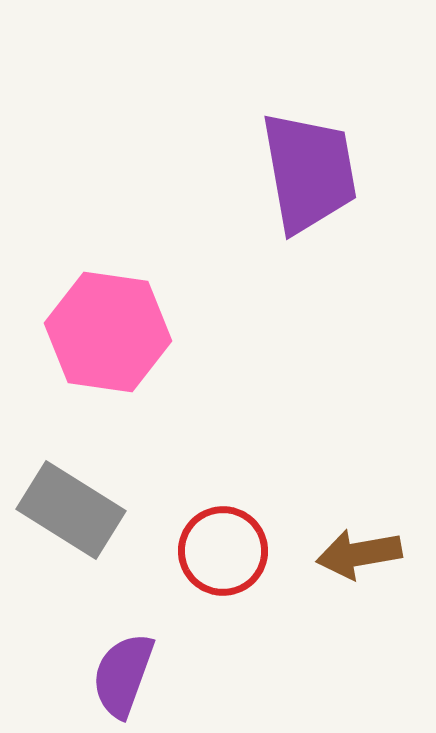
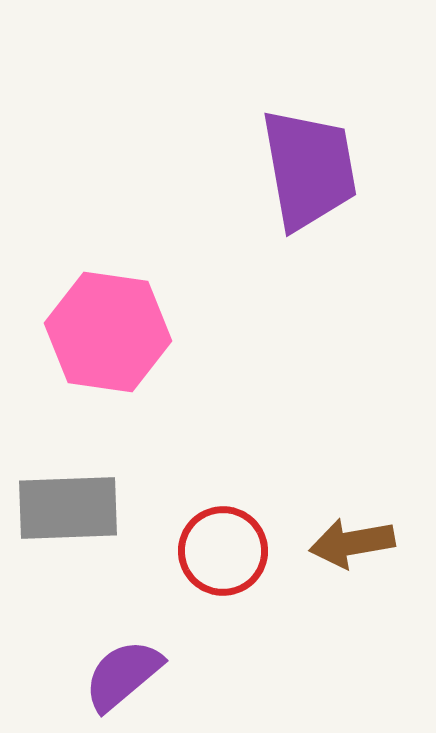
purple trapezoid: moved 3 px up
gray rectangle: moved 3 px left, 2 px up; rotated 34 degrees counterclockwise
brown arrow: moved 7 px left, 11 px up
purple semicircle: rotated 30 degrees clockwise
